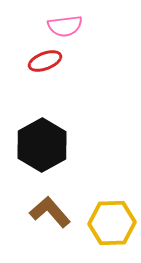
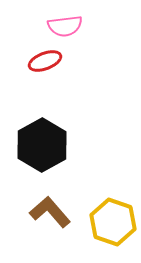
yellow hexagon: moved 1 px right, 1 px up; rotated 21 degrees clockwise
